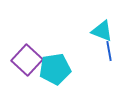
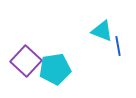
blue line: moved 9 px right, 5 px up
purple square: moved 1 px left, 1 px down
